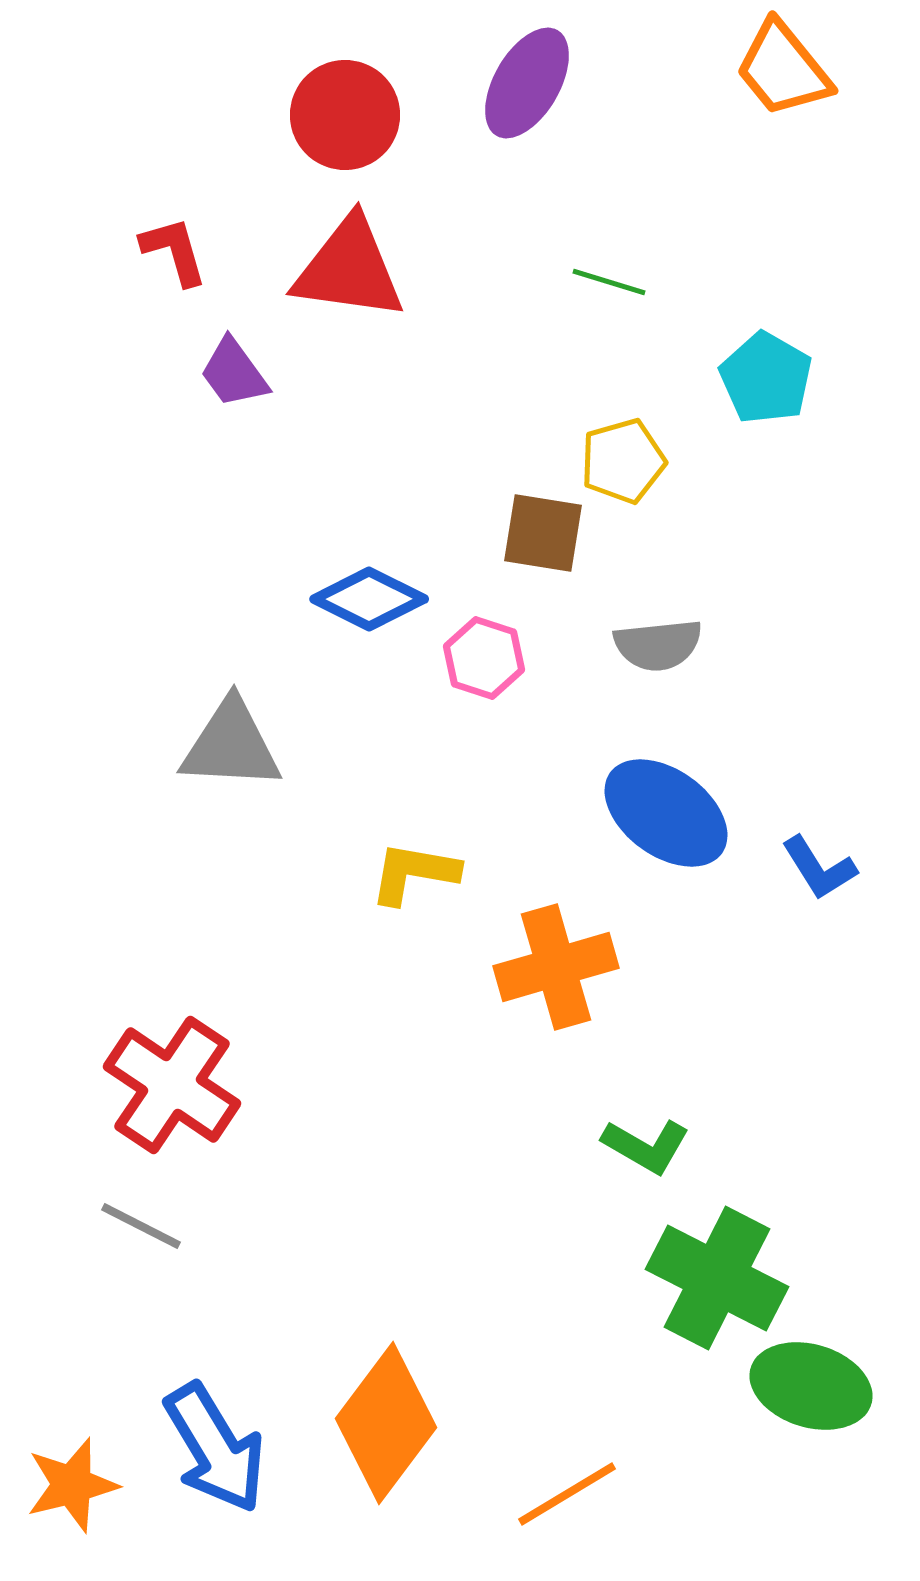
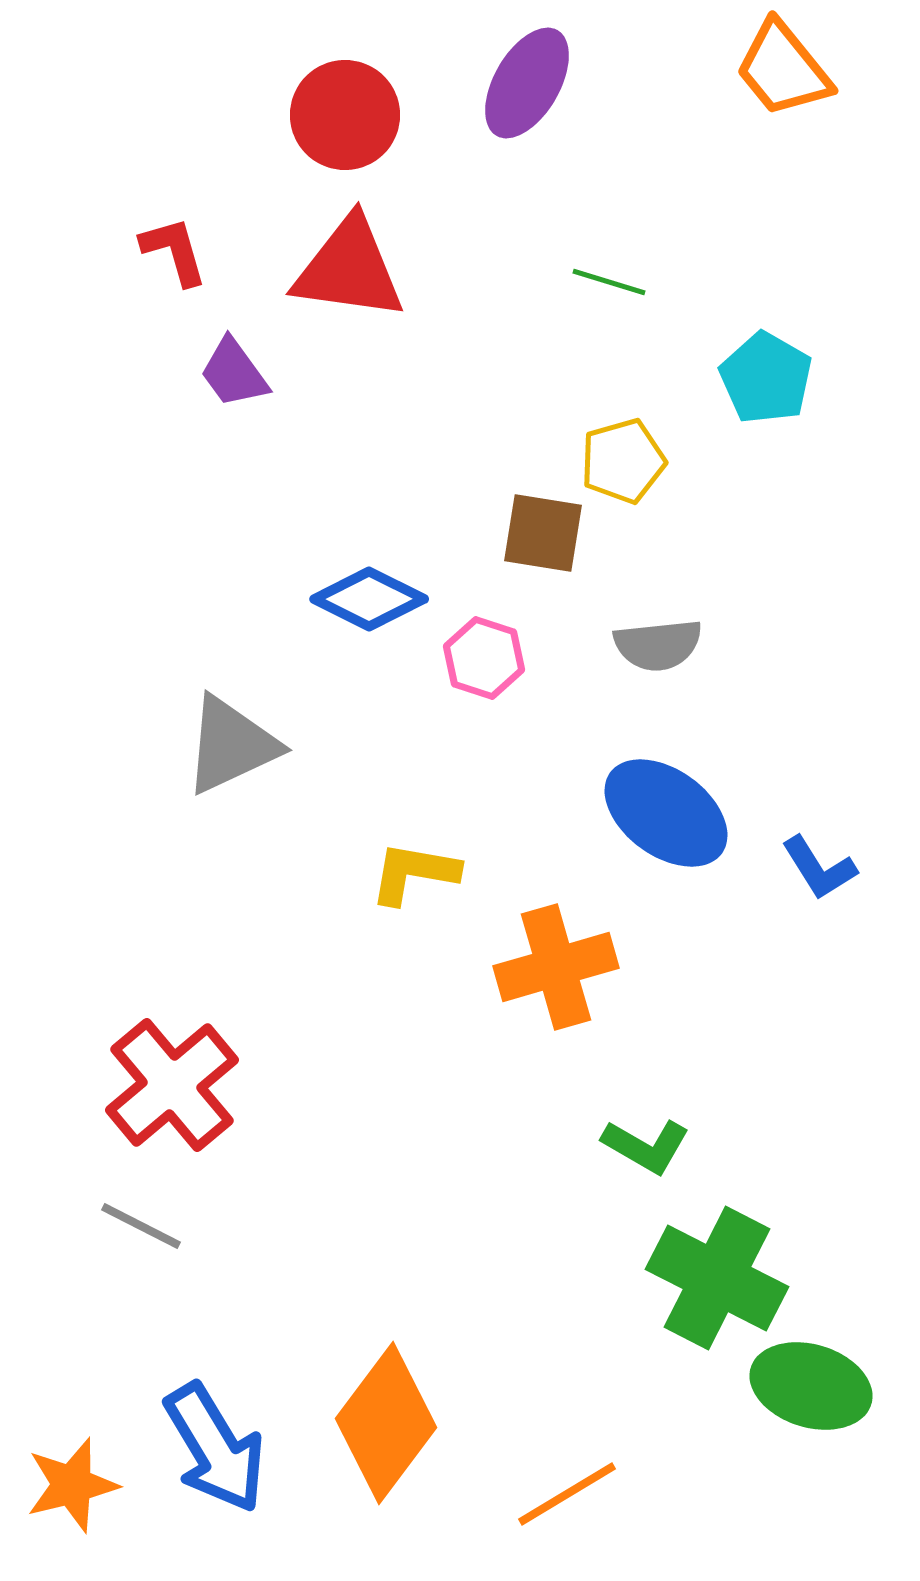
gray triangle: rotated 28 degrees counterclockwise
red cross: rotated 16 degrees clockwise
